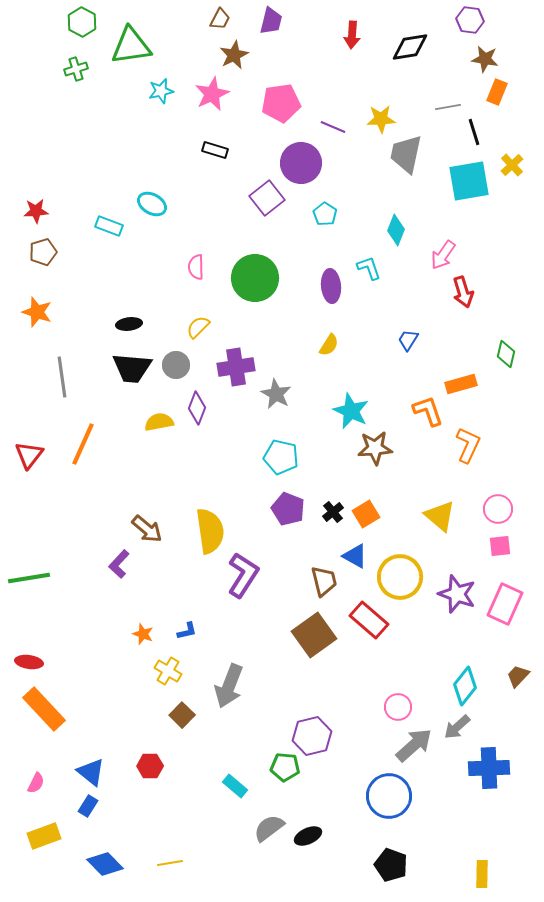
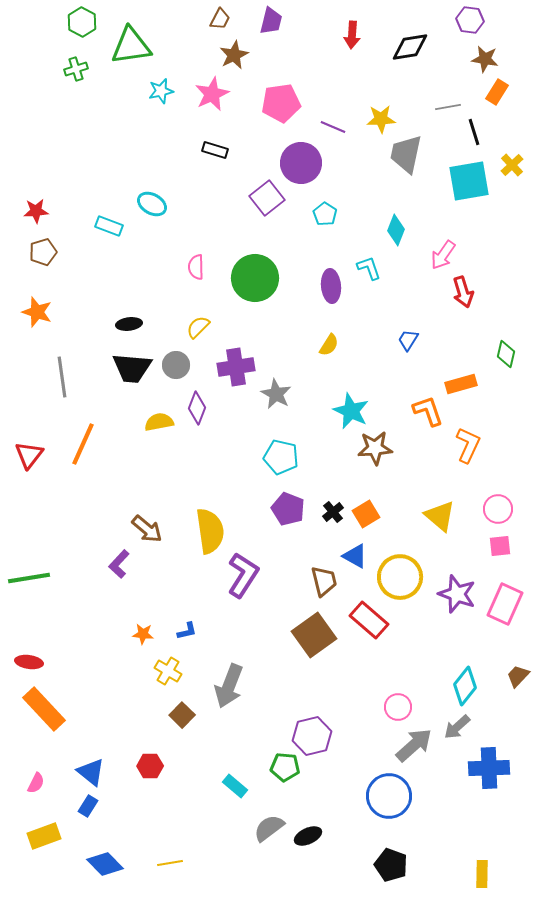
orange rectangle at (497, 92): rotated 10 degrees clockwise
orange star at (143, 634): rotated 15 degrees counterclockwise
